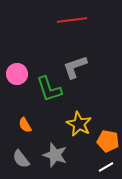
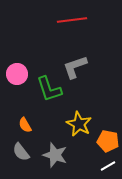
gray semicircle: moved 7 px up
white line: moved 2 px right, 1 px up
